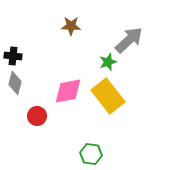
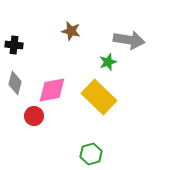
brown star: moved 5 px down; rotated 12 degrees clockwise
gray arrow: rotated 52 degrees clockwise
black cross: moved 1 px right, 11 px up
pink diamond: moved 16 px left, 1 px up
yellow rectangle: moved 9 px left, 1 px down; rotated 8 degrees counterclockwise
red circle: moved 3 px left
green hexagon: rotated 25 degrees counterclockwise
